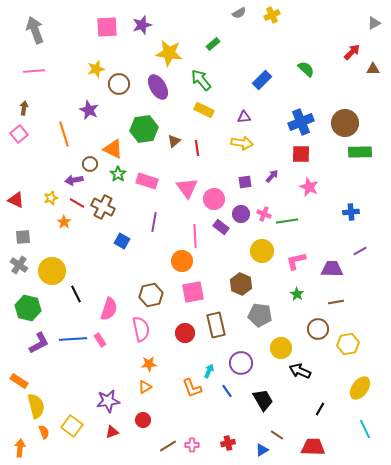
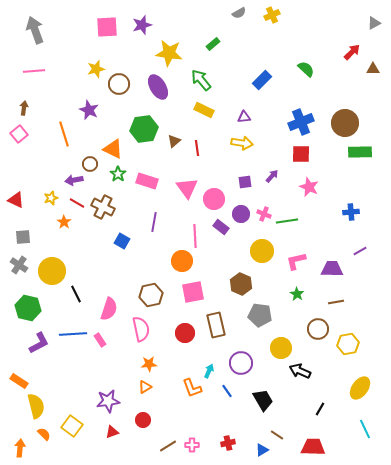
blue line at (73, 339): moved 5 px up
orange semicircle at (44, 432): moved 2 px down; rotated 24 degrees counterclockwise
